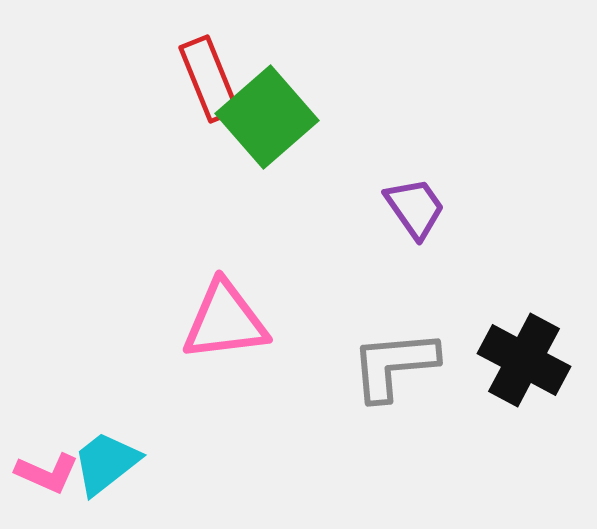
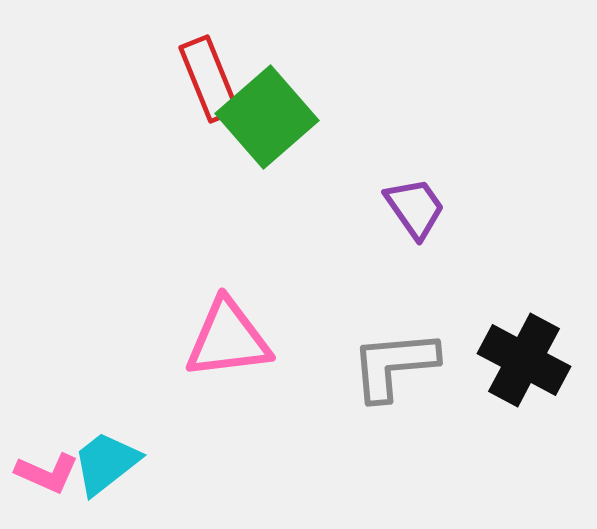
pink triangle: moved 3 px right, 18 px down
